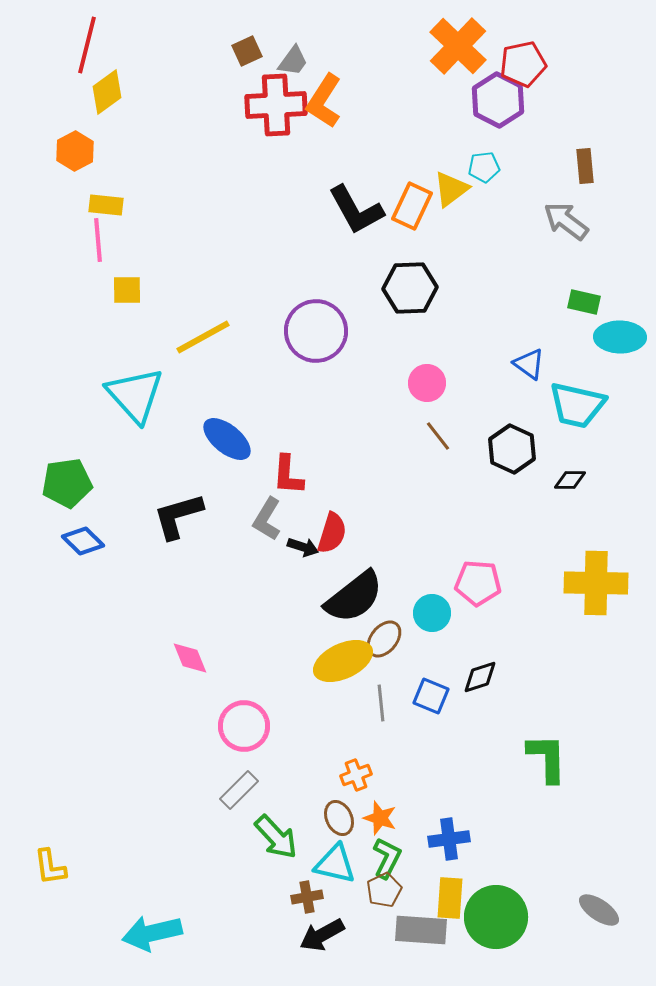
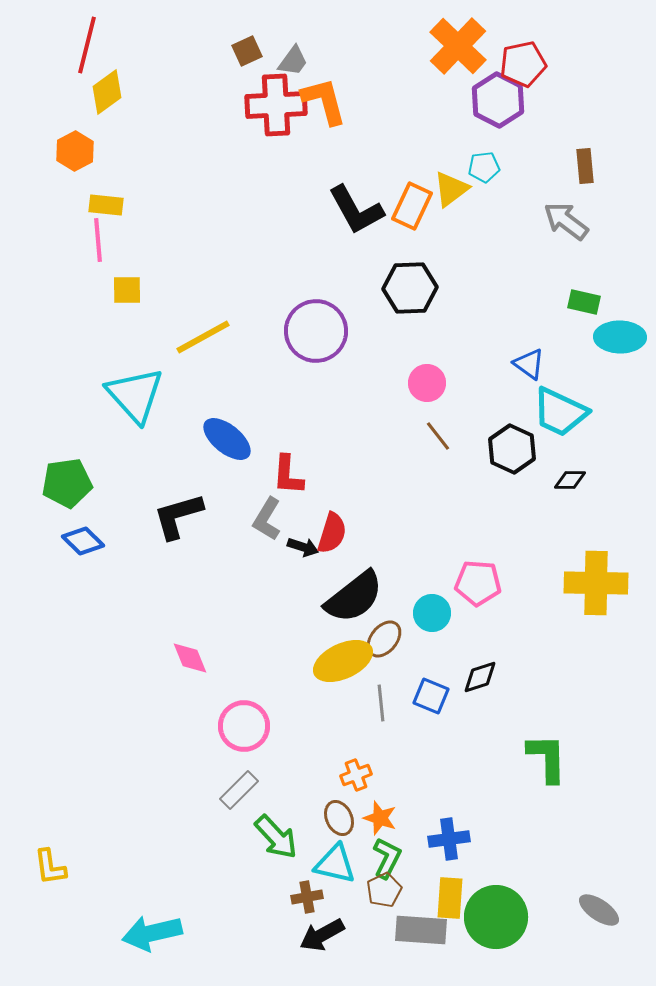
orange L-shape at (324, 101): rotated 132 degrees clockwise
cyan trapezoid at (577, 405): moved 17 px left, 7 px down; rotated 12 degrees clockwise
